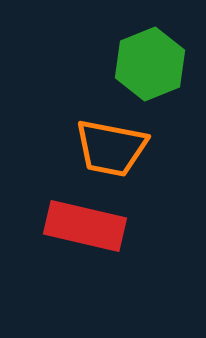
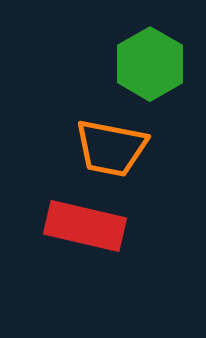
green hexagon: rotated 8 degrees counterclockwise
